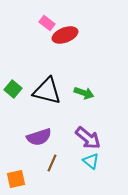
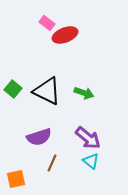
black triangle: rotated 12 degrees clockwise
